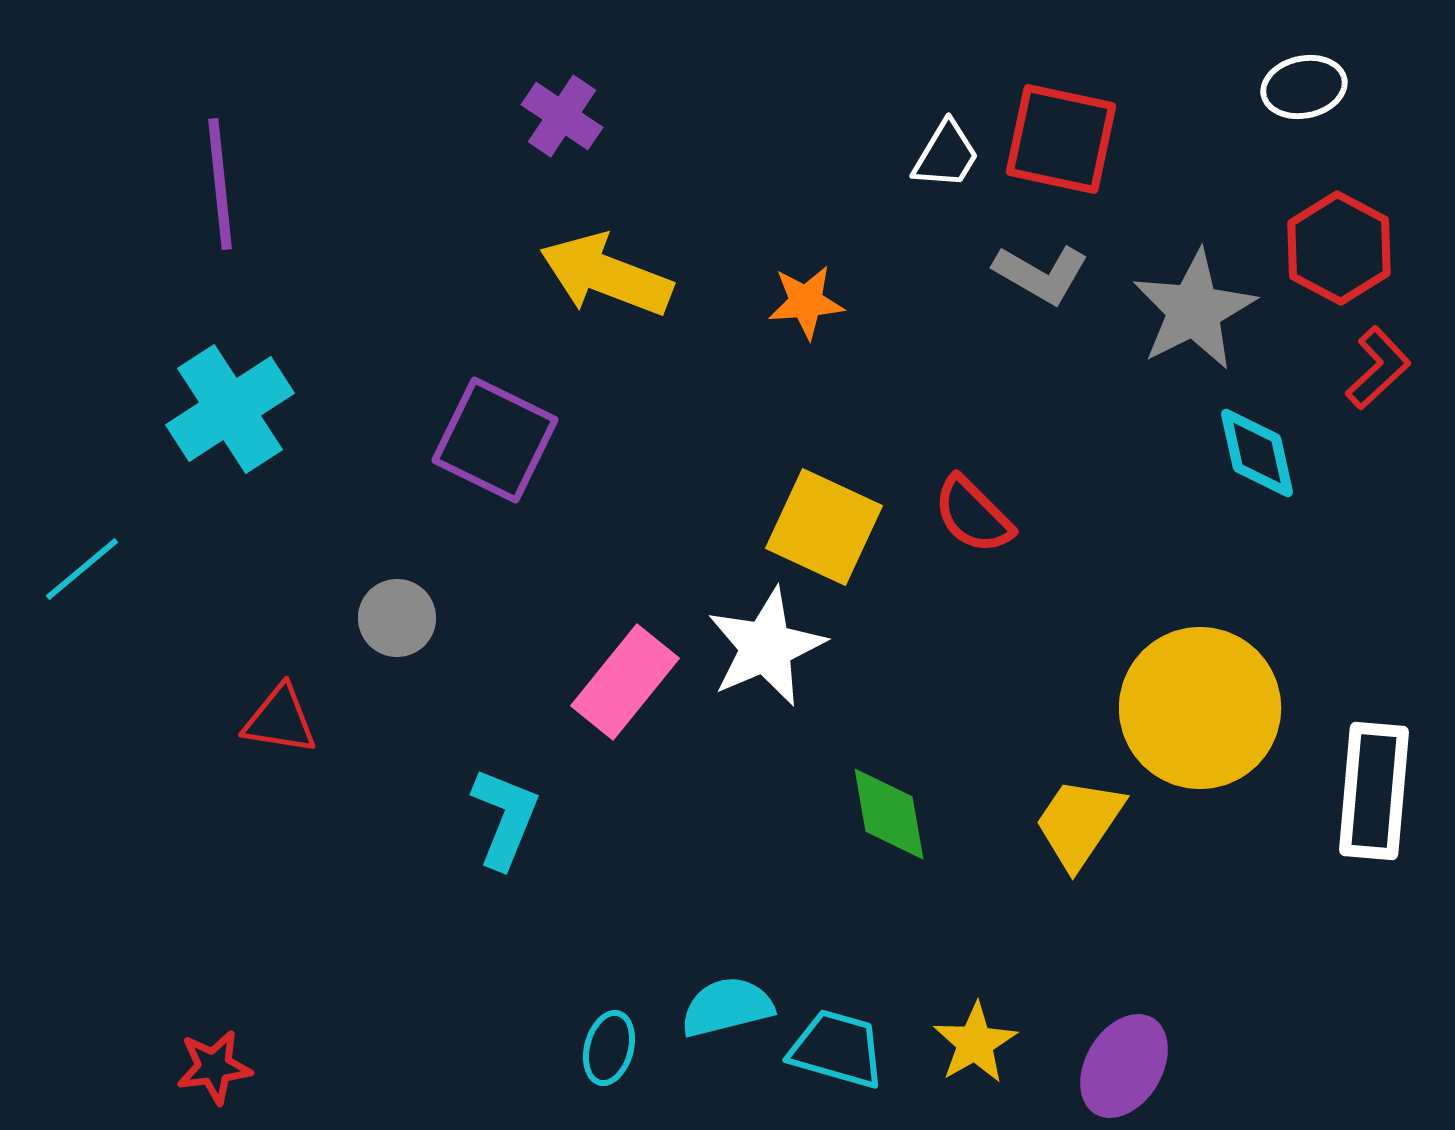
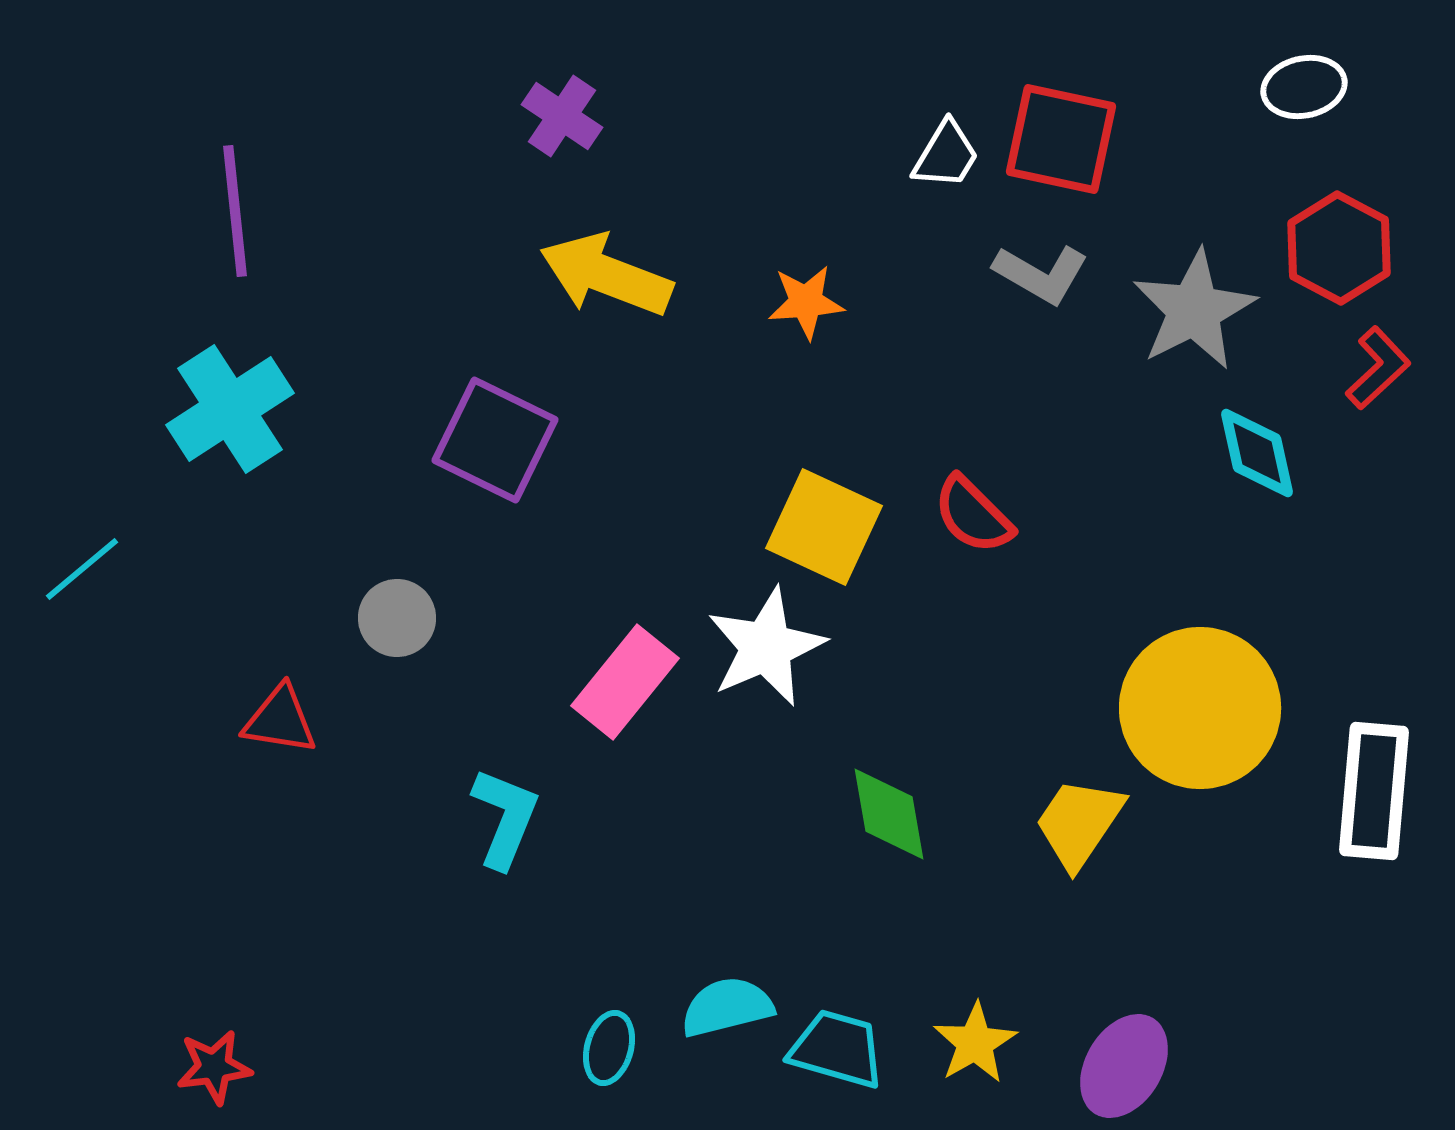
purple line: moved 15 px right, 27 px down
